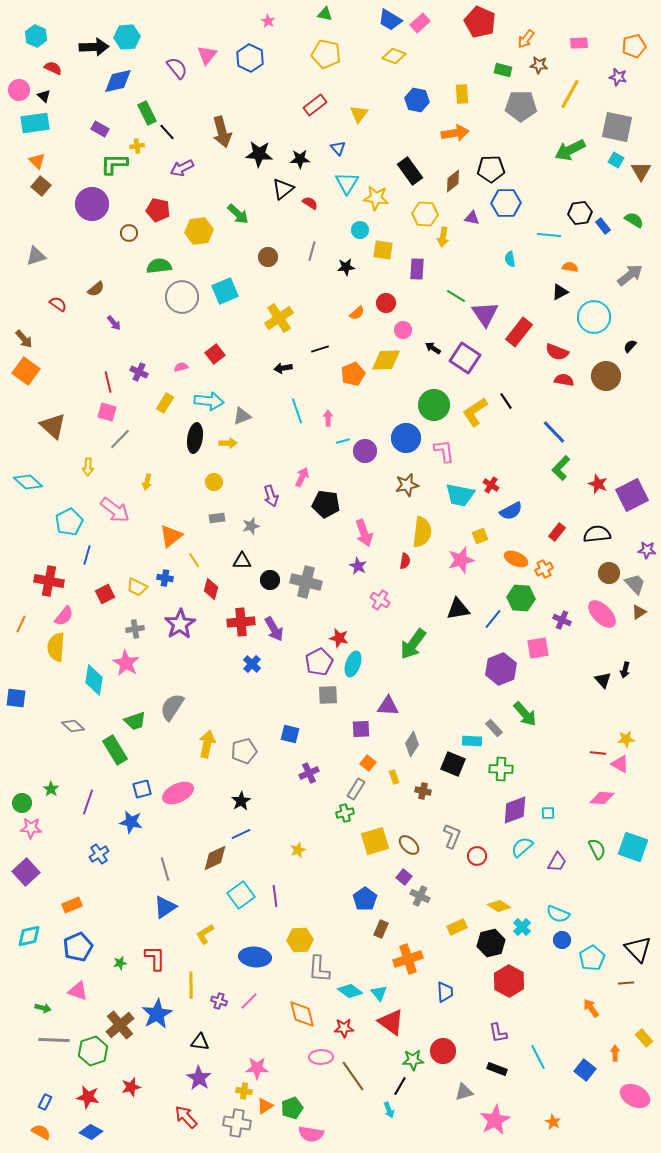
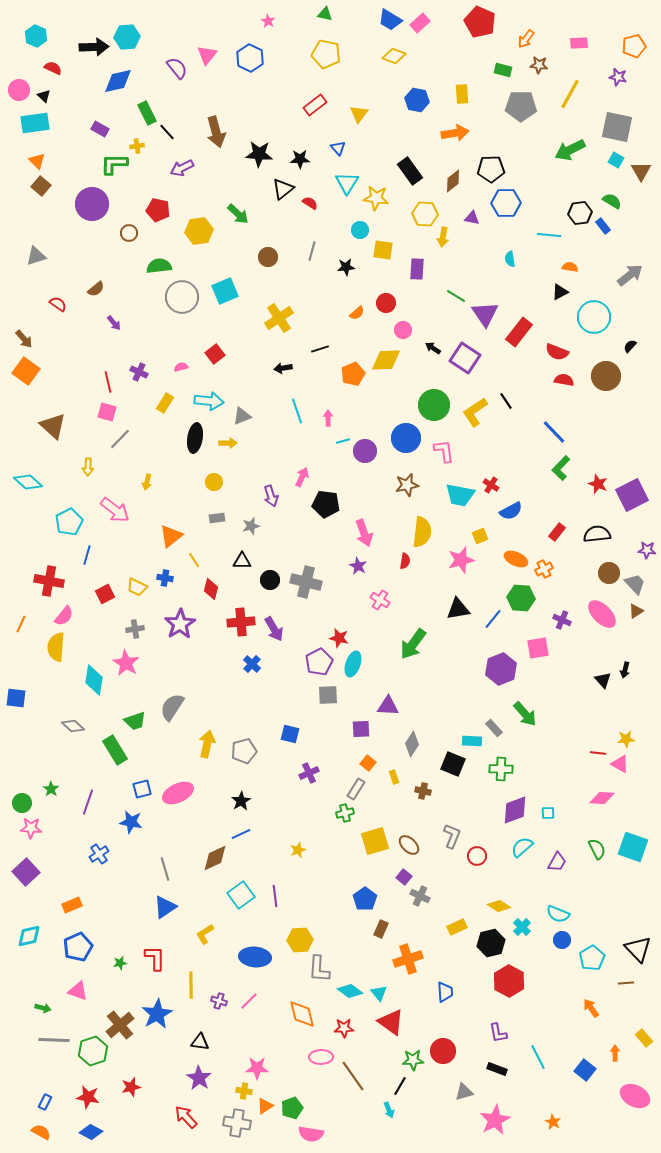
brown arrow at (222, 132): moved 6 px left
green semicircle at (634, 220): moved 22 px left, 19 px up
brown triangle at (639, 612): moved 3 px left, 1 px up
